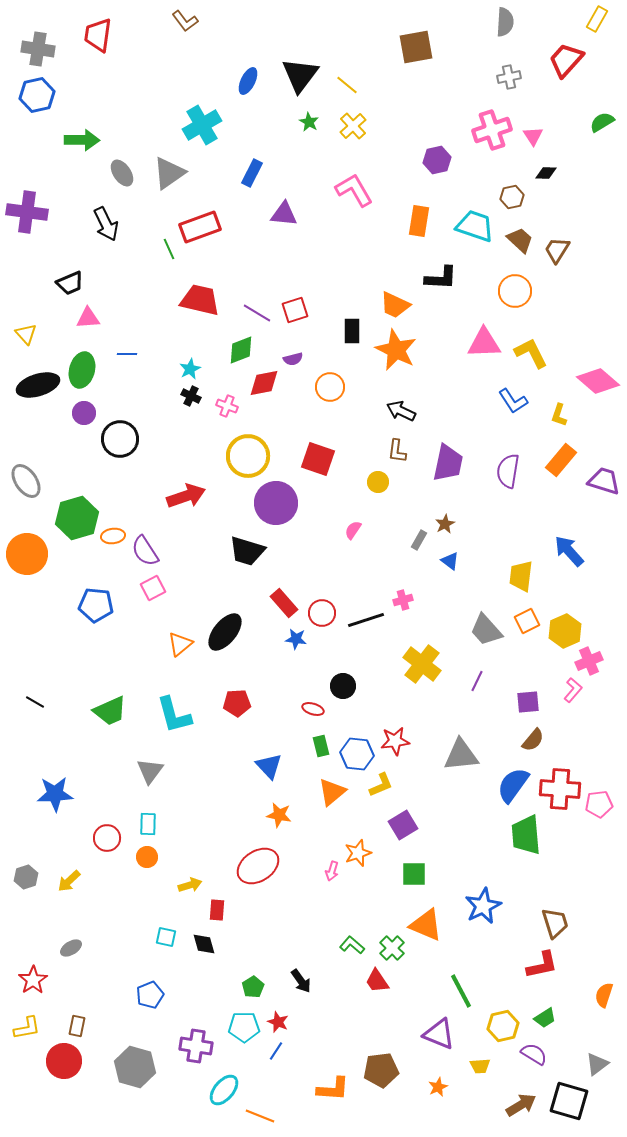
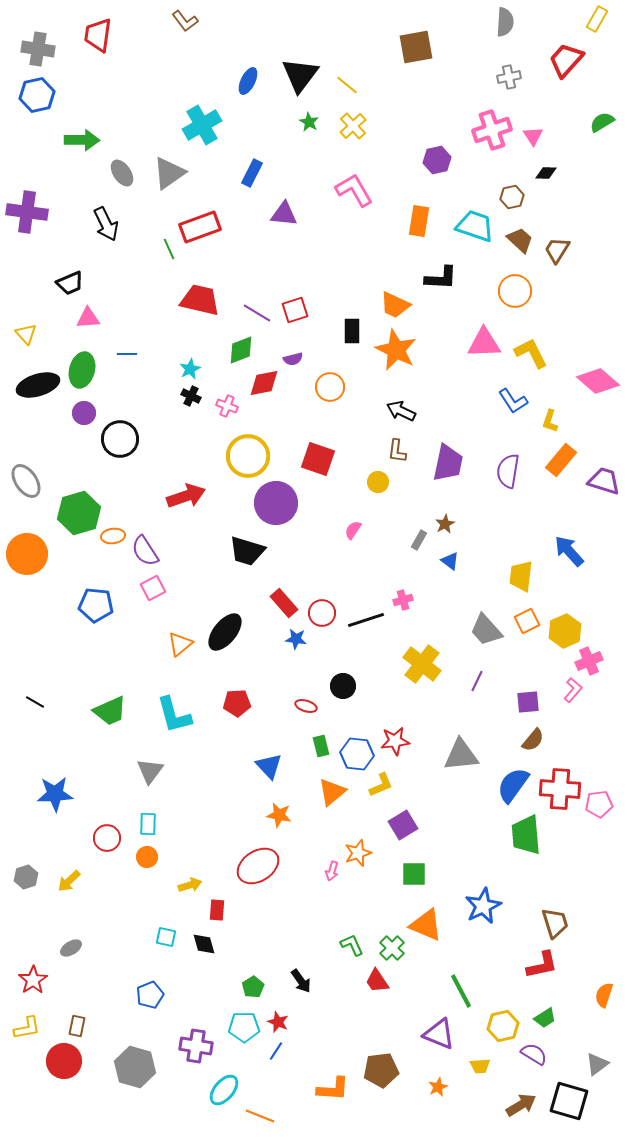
yellow L-shape at (559, 415): moved 9 px left, 6 px down
green hexagon at (77, 518): moved 2 px right, 5 px up
red ellipse at (313, 709): moved 7 px left, 3 px up
green L-shape at (352, 945): rotated 25 degrees clockwise
